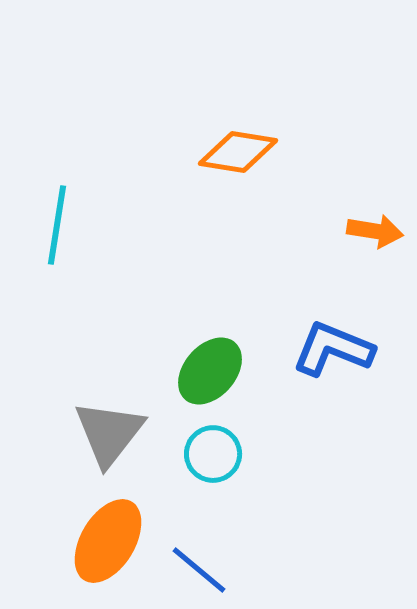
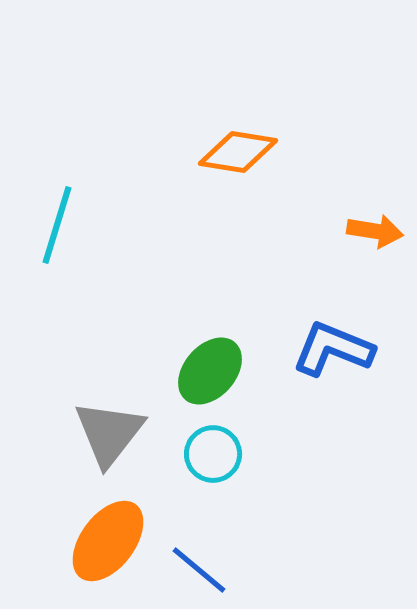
cyan line: rotated 8 degrees clockwise
orange ellipse: rotated 6 degrees clockwise
